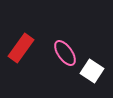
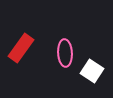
pink ellipse: rotated 32 degrees clockwise
